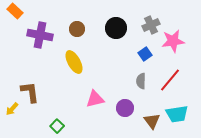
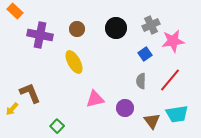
brown L-shape: moved 1 px down; rotated 15 degrees counterclockwise
